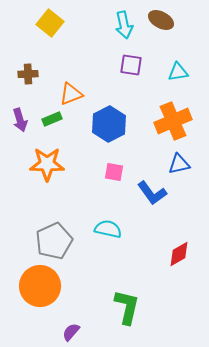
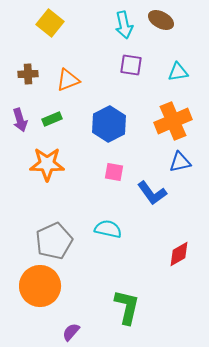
orange triangle: moved 3 px left, 14 px up
blue triangle: moved 1 px right, 2 px up
